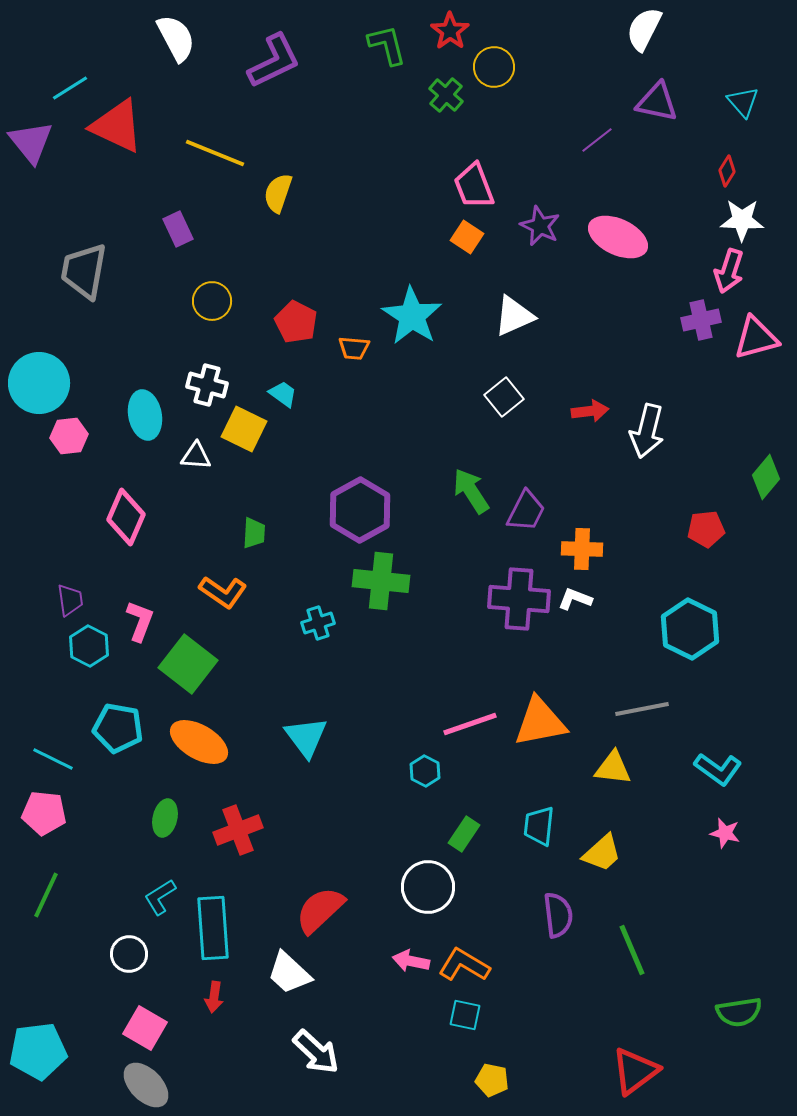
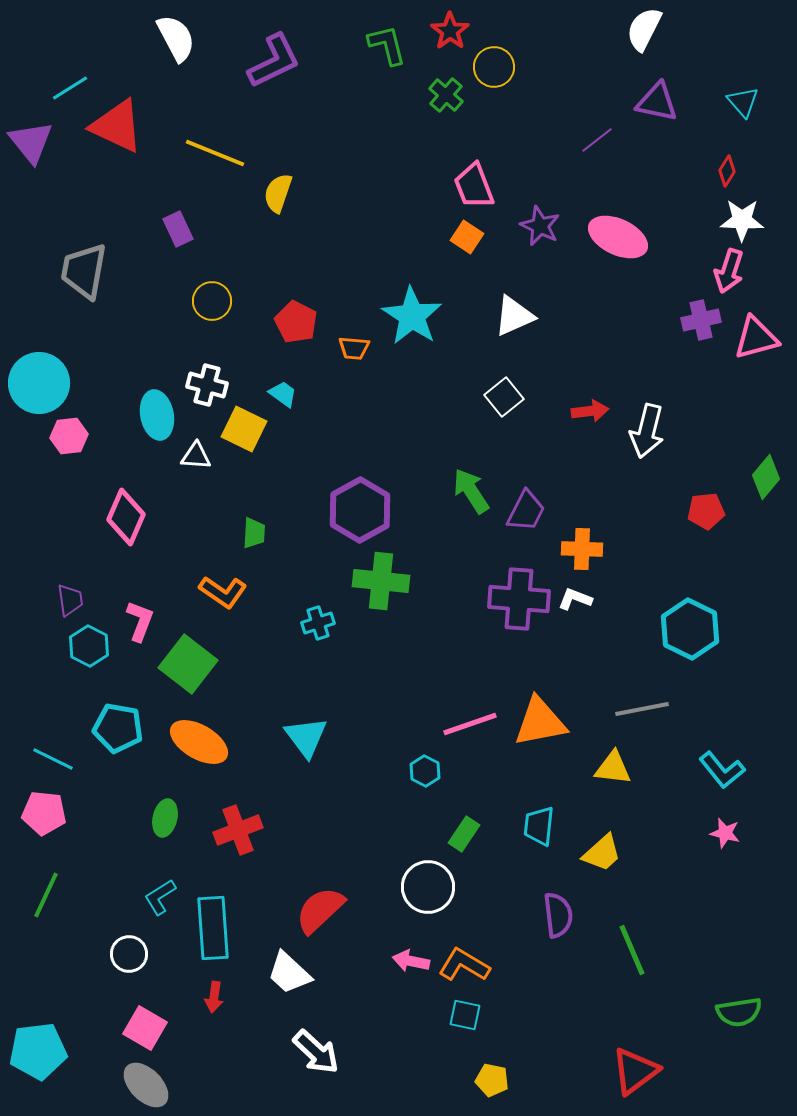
cyan ellipse at (145, 415): moved 12 px right
red pentagon at (706, 529): moved 18 px up
cyan L-shape at (718, 769): moved 4 px right, 1 px down; rotated 15 degrees clockwise
